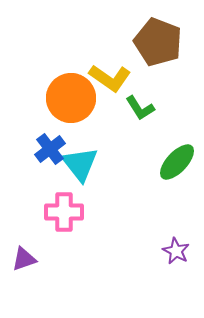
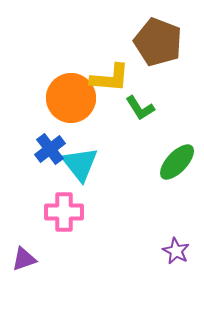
yellow L-shape: rotated 30 degrees counterclockwise
